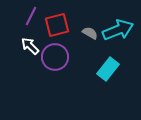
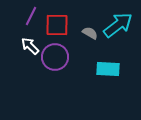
red square: rotated 15 degrees clockwise
cyan arrow: moved 5 px up; rotated 16 degrees counterclockwise
cyan rectangle: rotated 55 degrees clockwise
